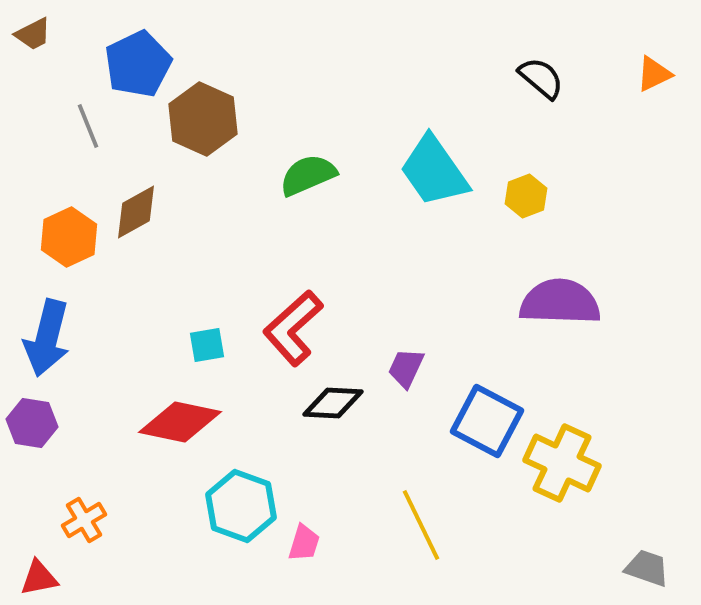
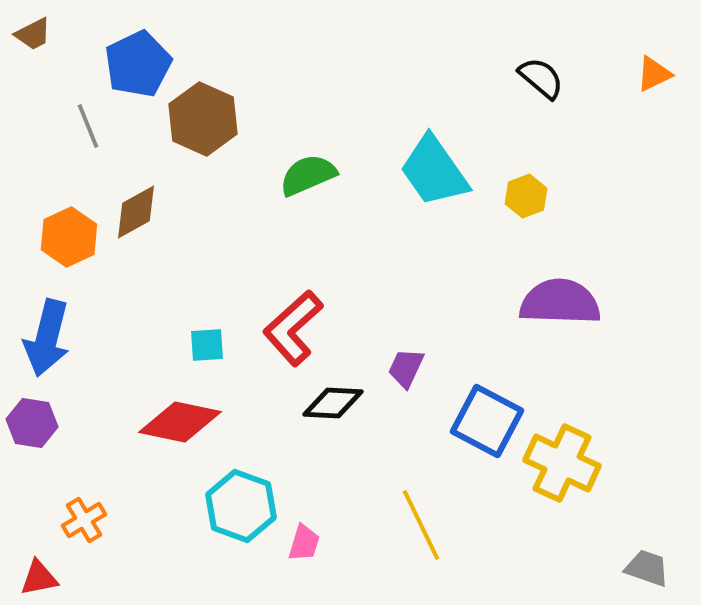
cyan square: rotated 6 degrees clockwise
